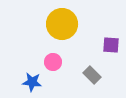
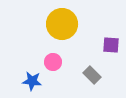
blue star: moved 1 px up
